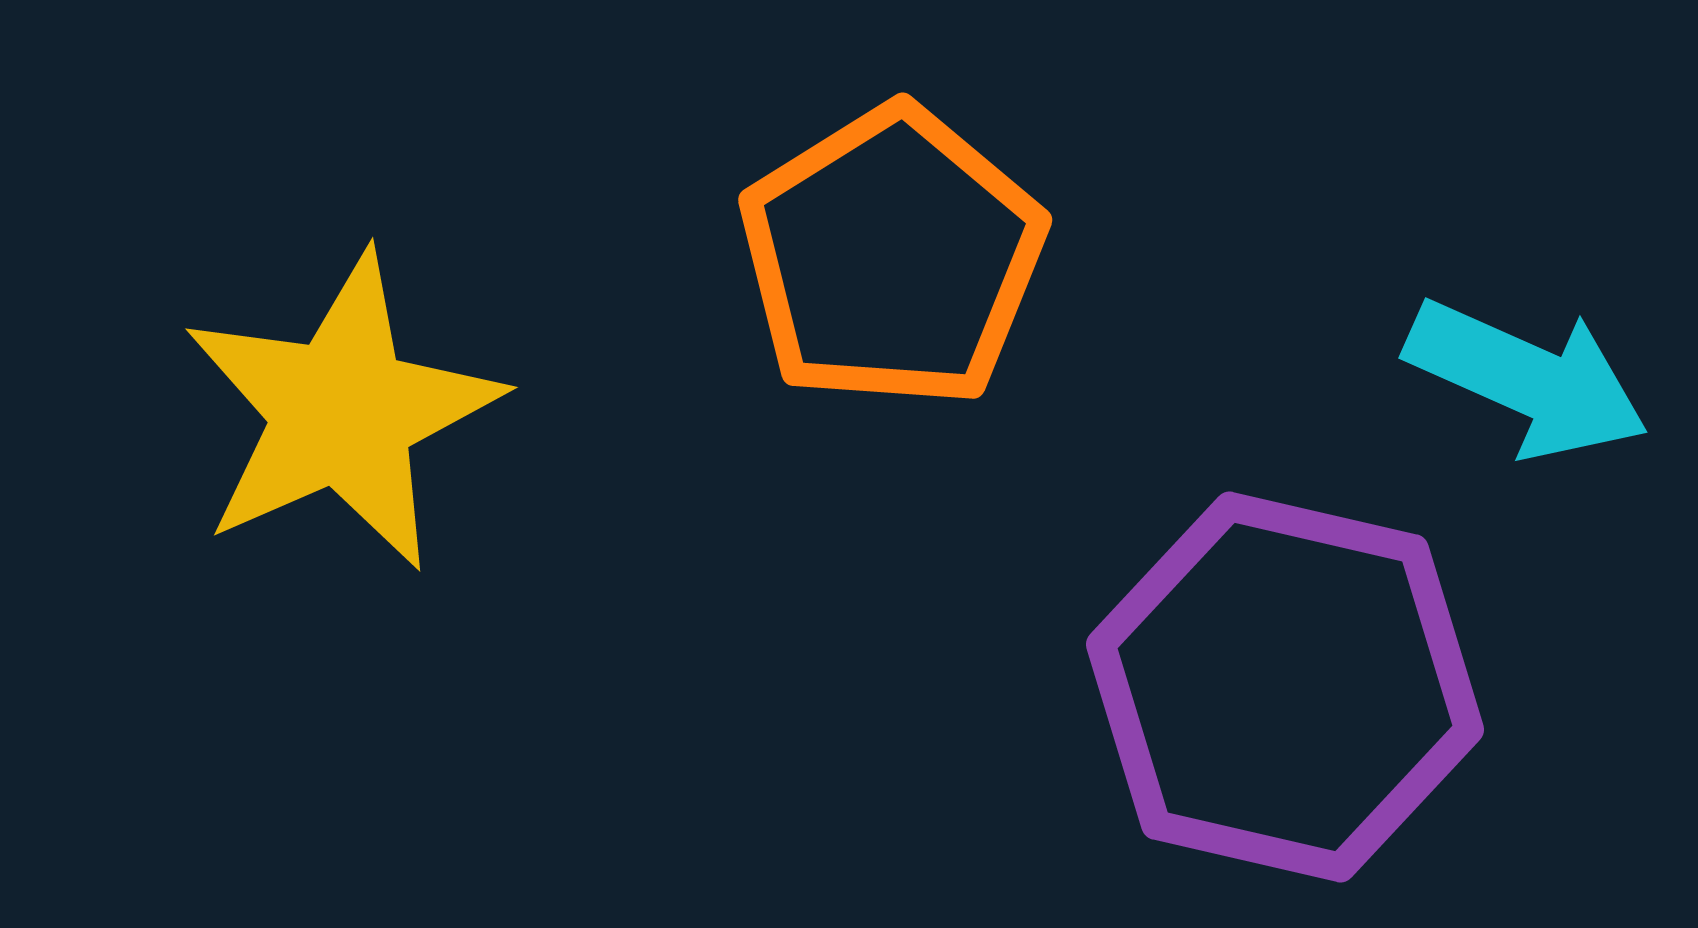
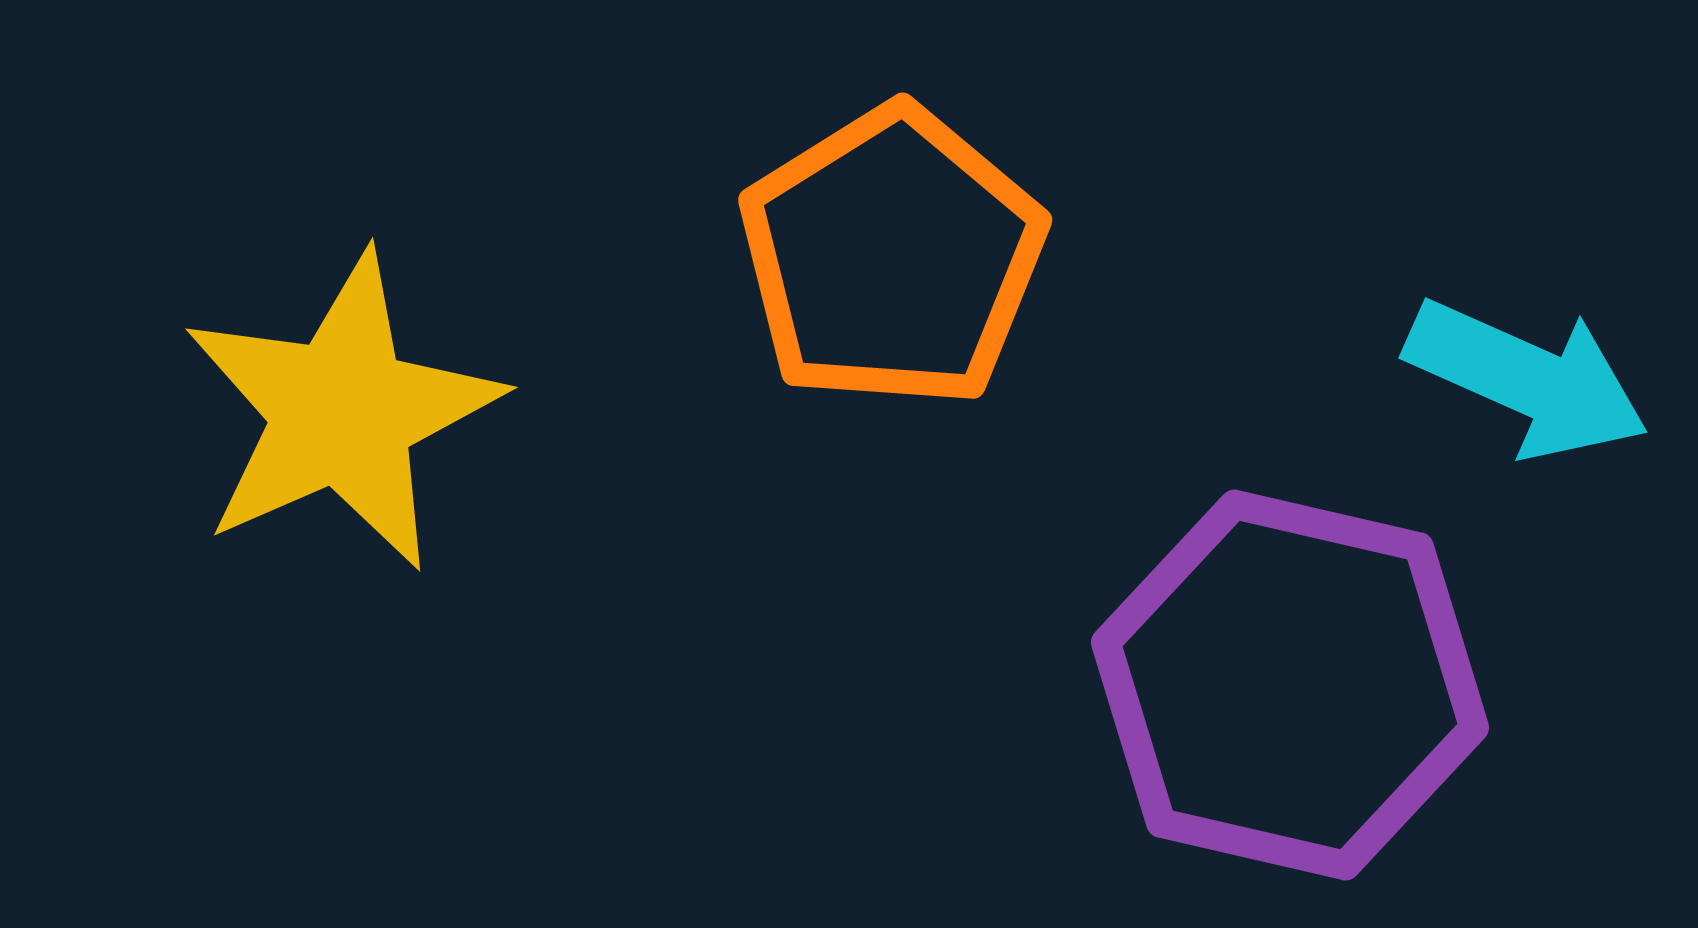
purple hexagon: moved 5 px right, 2 px up
